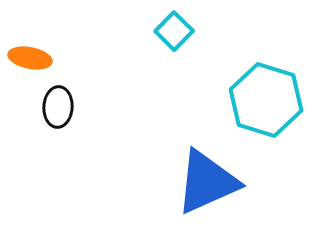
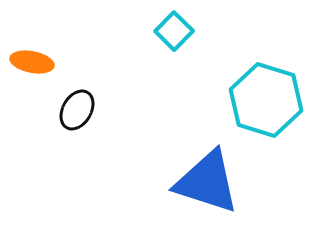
orange ellipse: moved 2 px right, 4 px down
black ellipse: moved 19 px right, 3 px down; rotated 27 degrees clockwise
blue triangle: rotated 42 degrees clockwise
